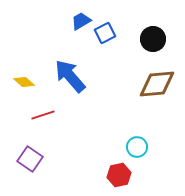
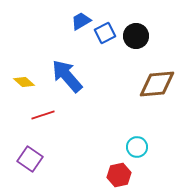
black circle: moved 17 px left, 3 px up
blue arrow: moved 3 px left
